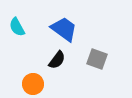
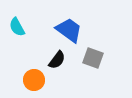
blue trapezoid: moved 5 px right, 1 px down
gray square: moved 4 px left, 1 px up
orange circle: moved 1 px right, 4 px up
